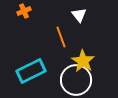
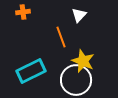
orange cross: moved 1 px left, 1 px down; rotated 16 degrees clockwise
white triangle: rotated 21 degrees clockwise
yellow star: rotated 10 degrees counterclockwise
